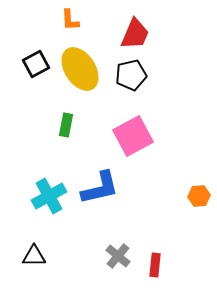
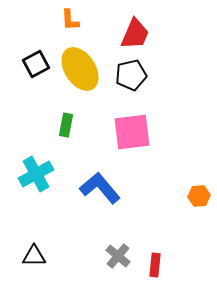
pink square: moved 1 px left, 4 px up; rotated 21 degrees clockwise
blue L-shape: rotated 117 degrees counterclockwise
cyan cross: moved 13 px left, 22 px up
